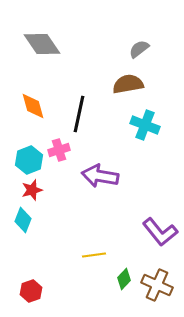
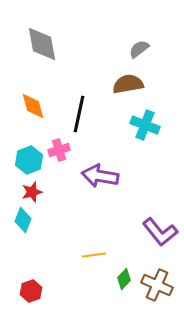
gray diamond: rotated 24 degrees clockwise
red star: moved 2 px down
